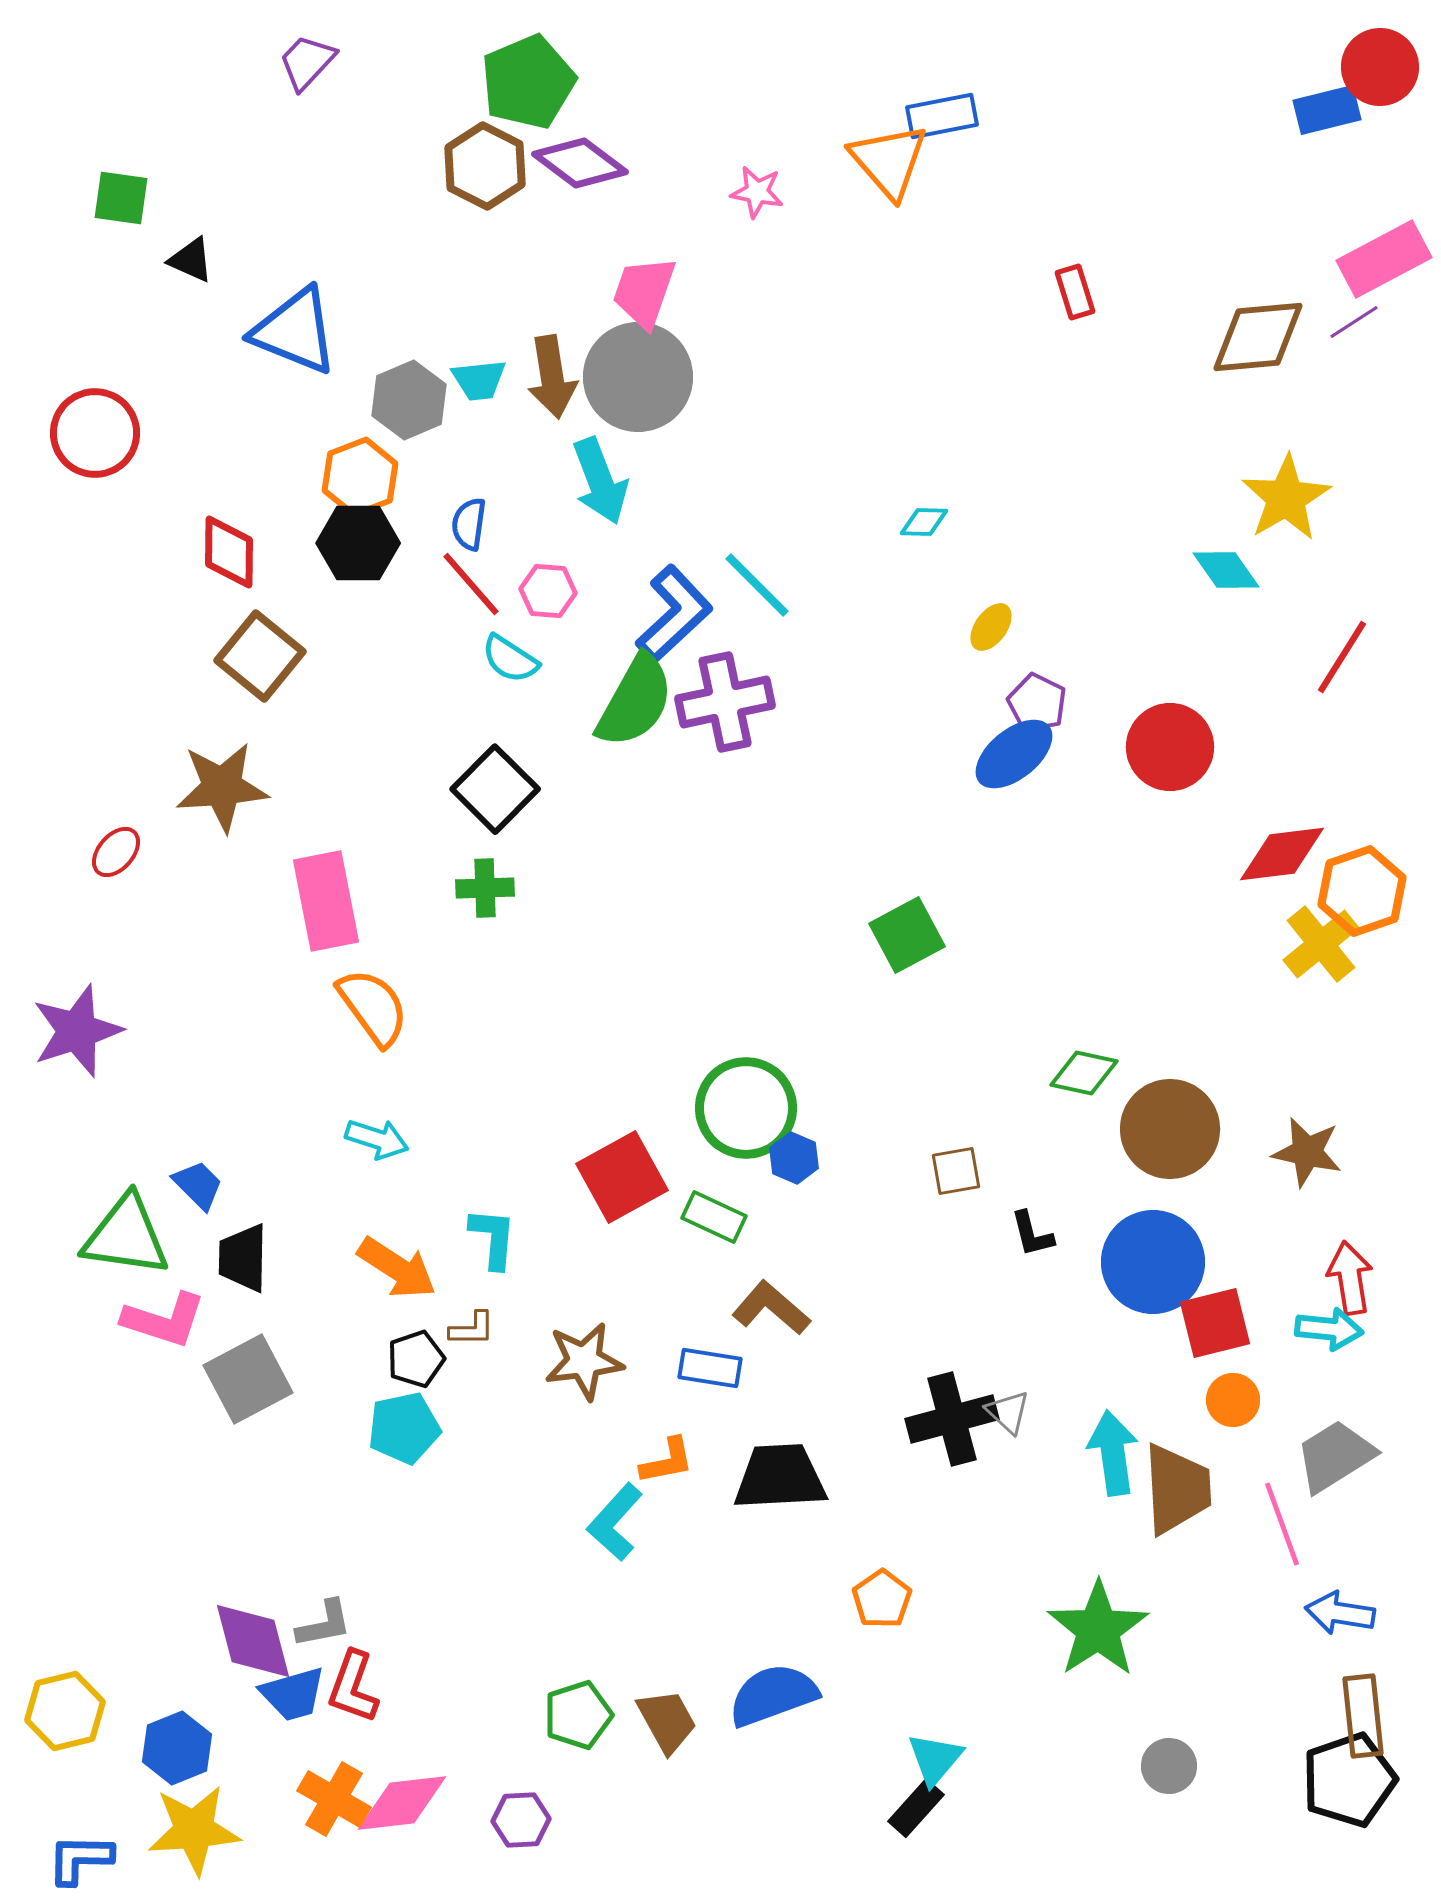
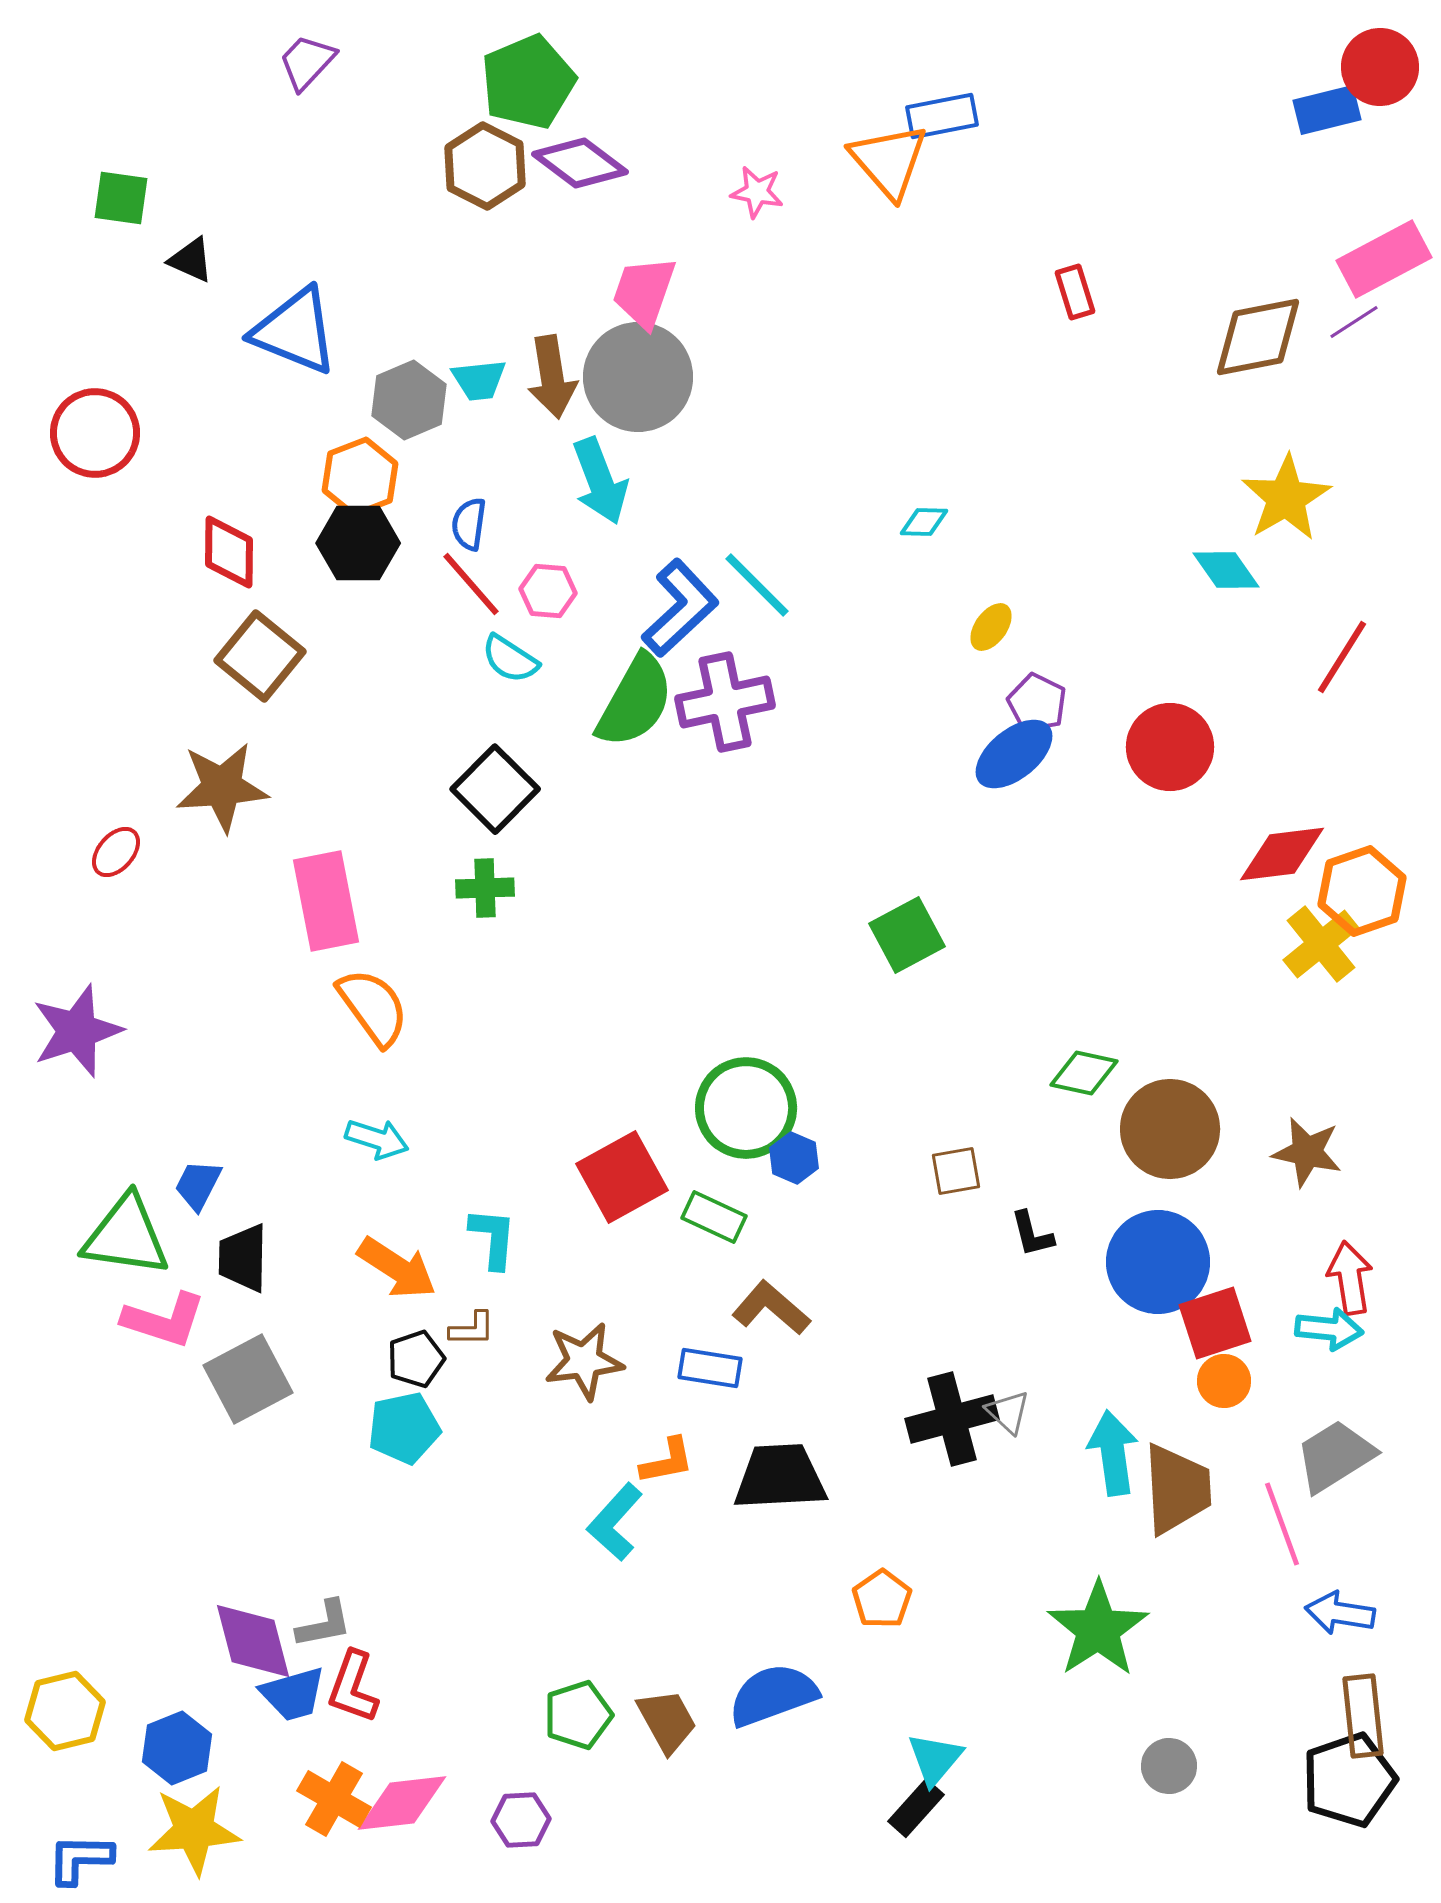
brown diamond at (1258, 337): rotated 6 degrees counterclockwise
blue L-shape at (674, 614): moved 6 px right, 6 px up
blue trapezoid at (198, 1185): rotated 108 degrees counterclockwise
blue circle at (1153, 1262): moved 5 px right
red square at (1215, 1323): rotated 4 degrees counterclockwise
orange circle at (1233, 1400): moved 9 px left, 19 px up
